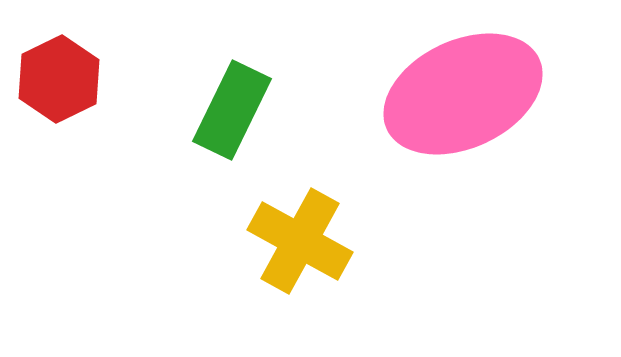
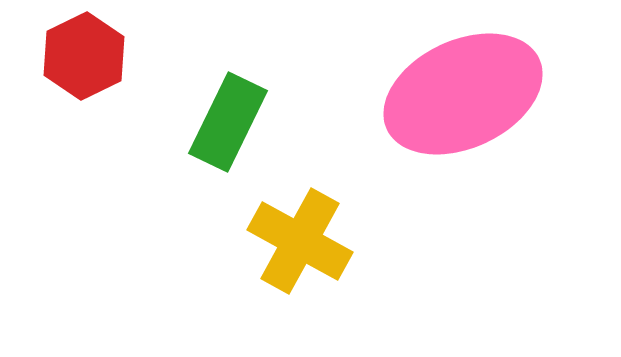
red hexagon: moved 25 px right, 23 px up
green rectangle: moved 4 px left, 12 px down
